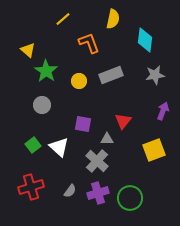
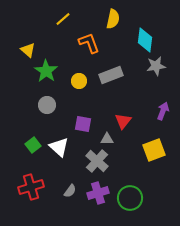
gray star: moved 1 px right, 9 px up
gray circle: moved 5 px right
